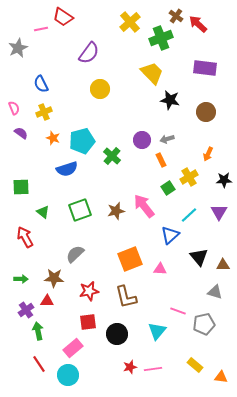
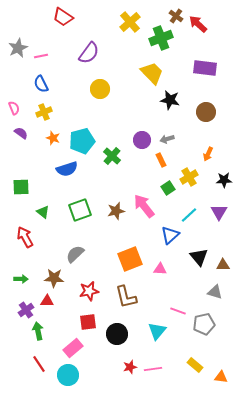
pink line at (41, 29): moved 27 px down
